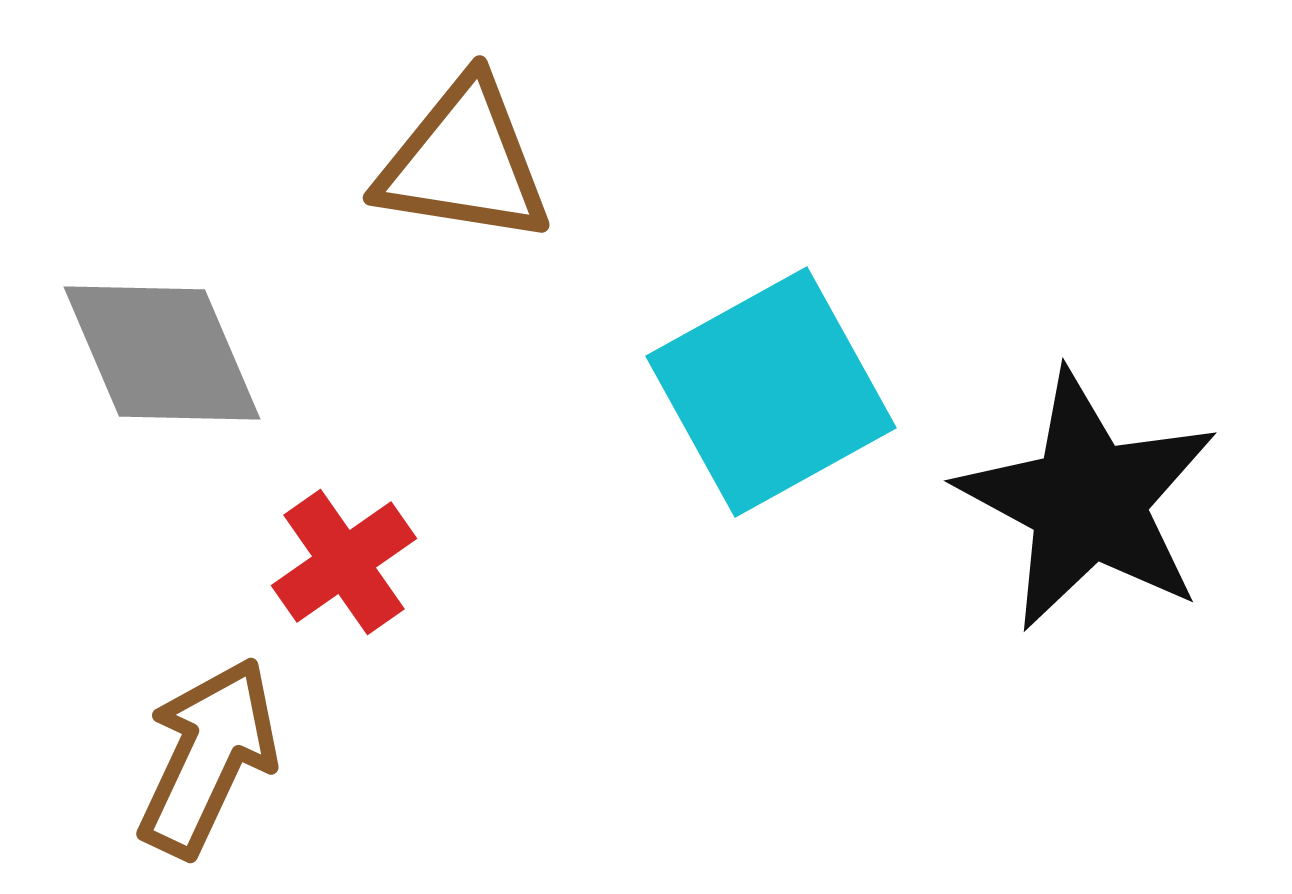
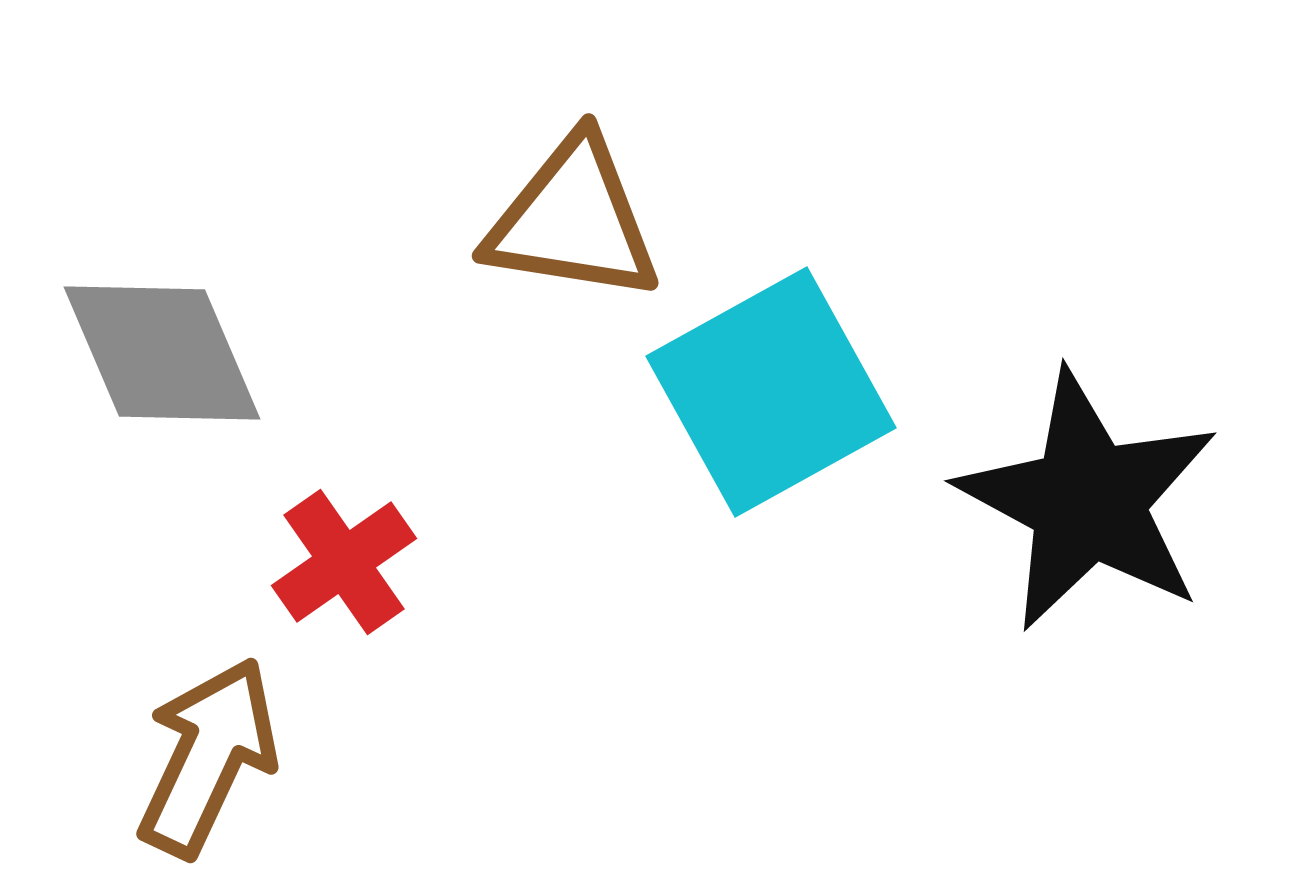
brown triangle: moved 109 px right, 58 px down
